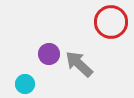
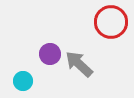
purple circle: moved 1 px right
cyan circle: moved 2 px left, 3 px up
